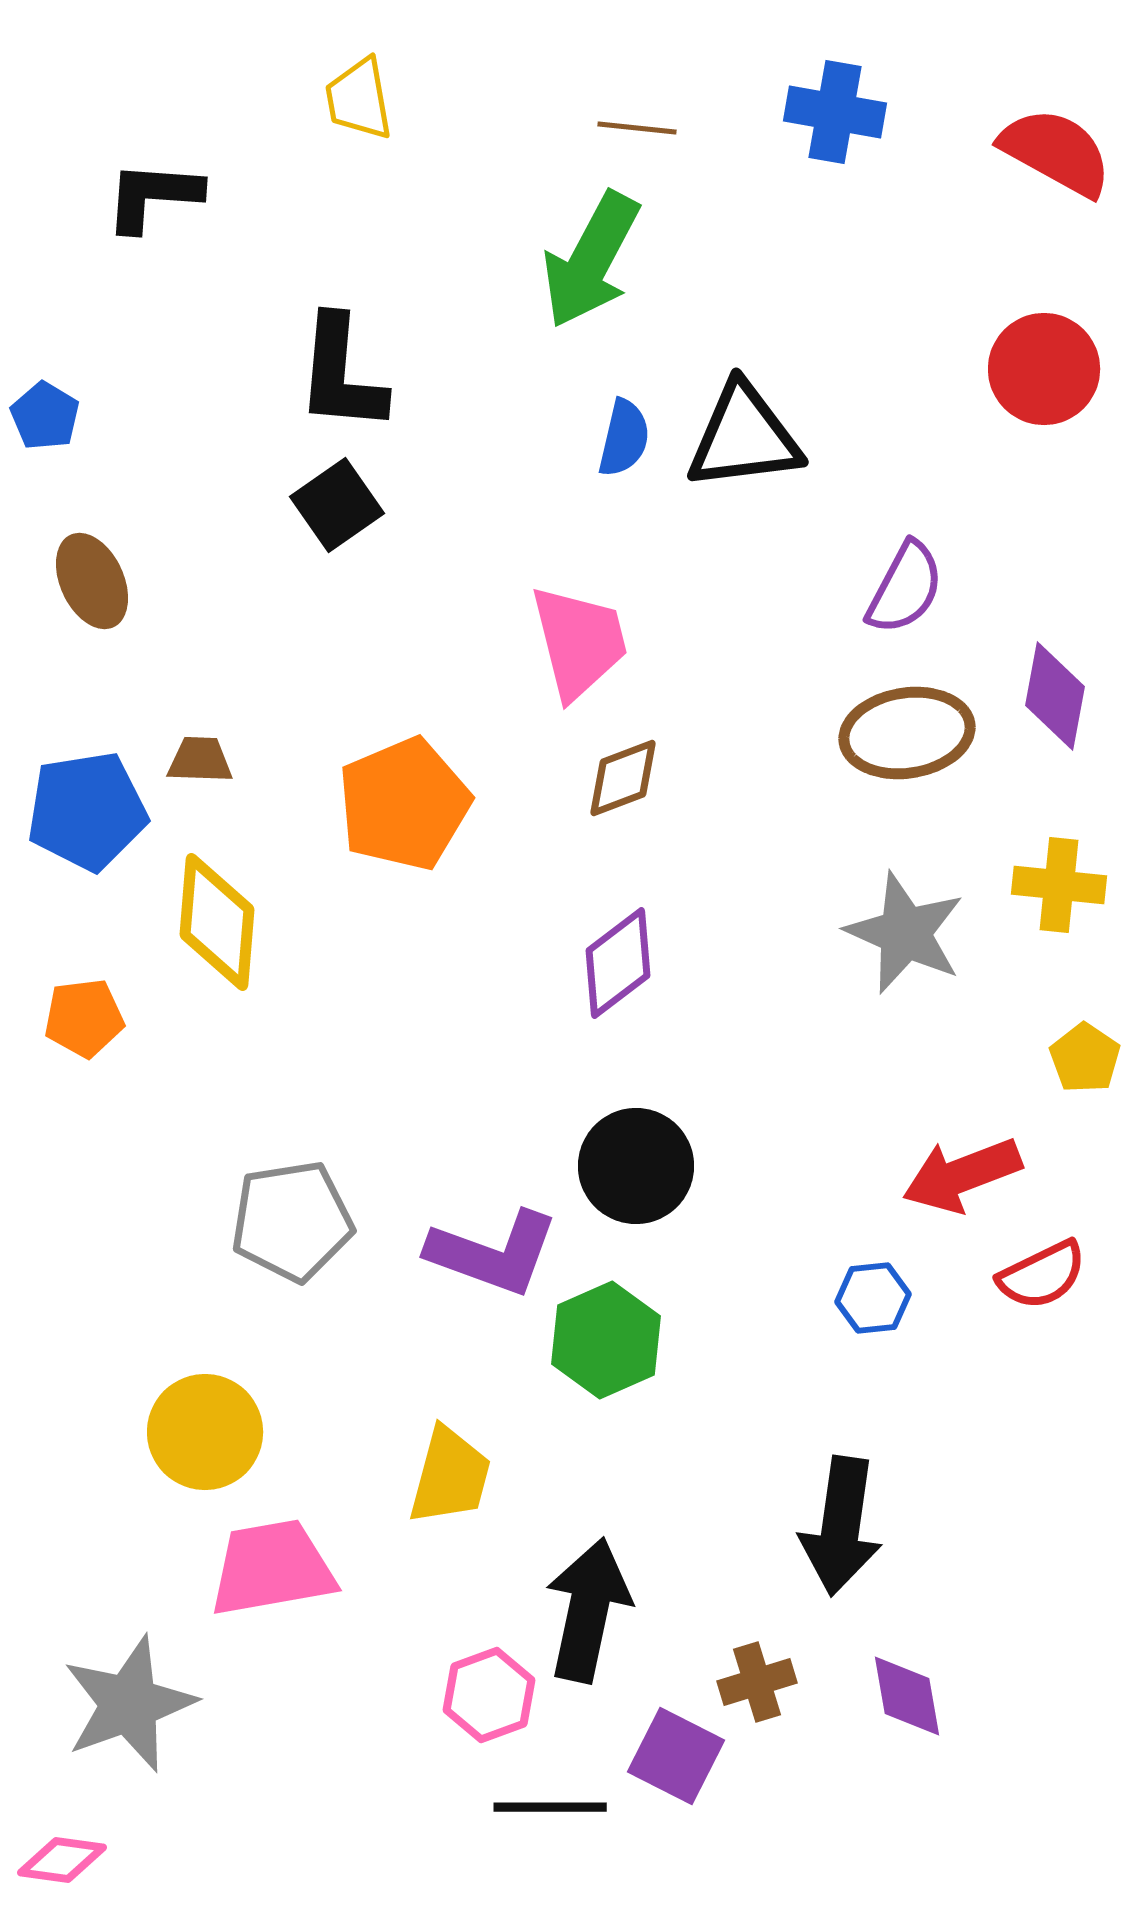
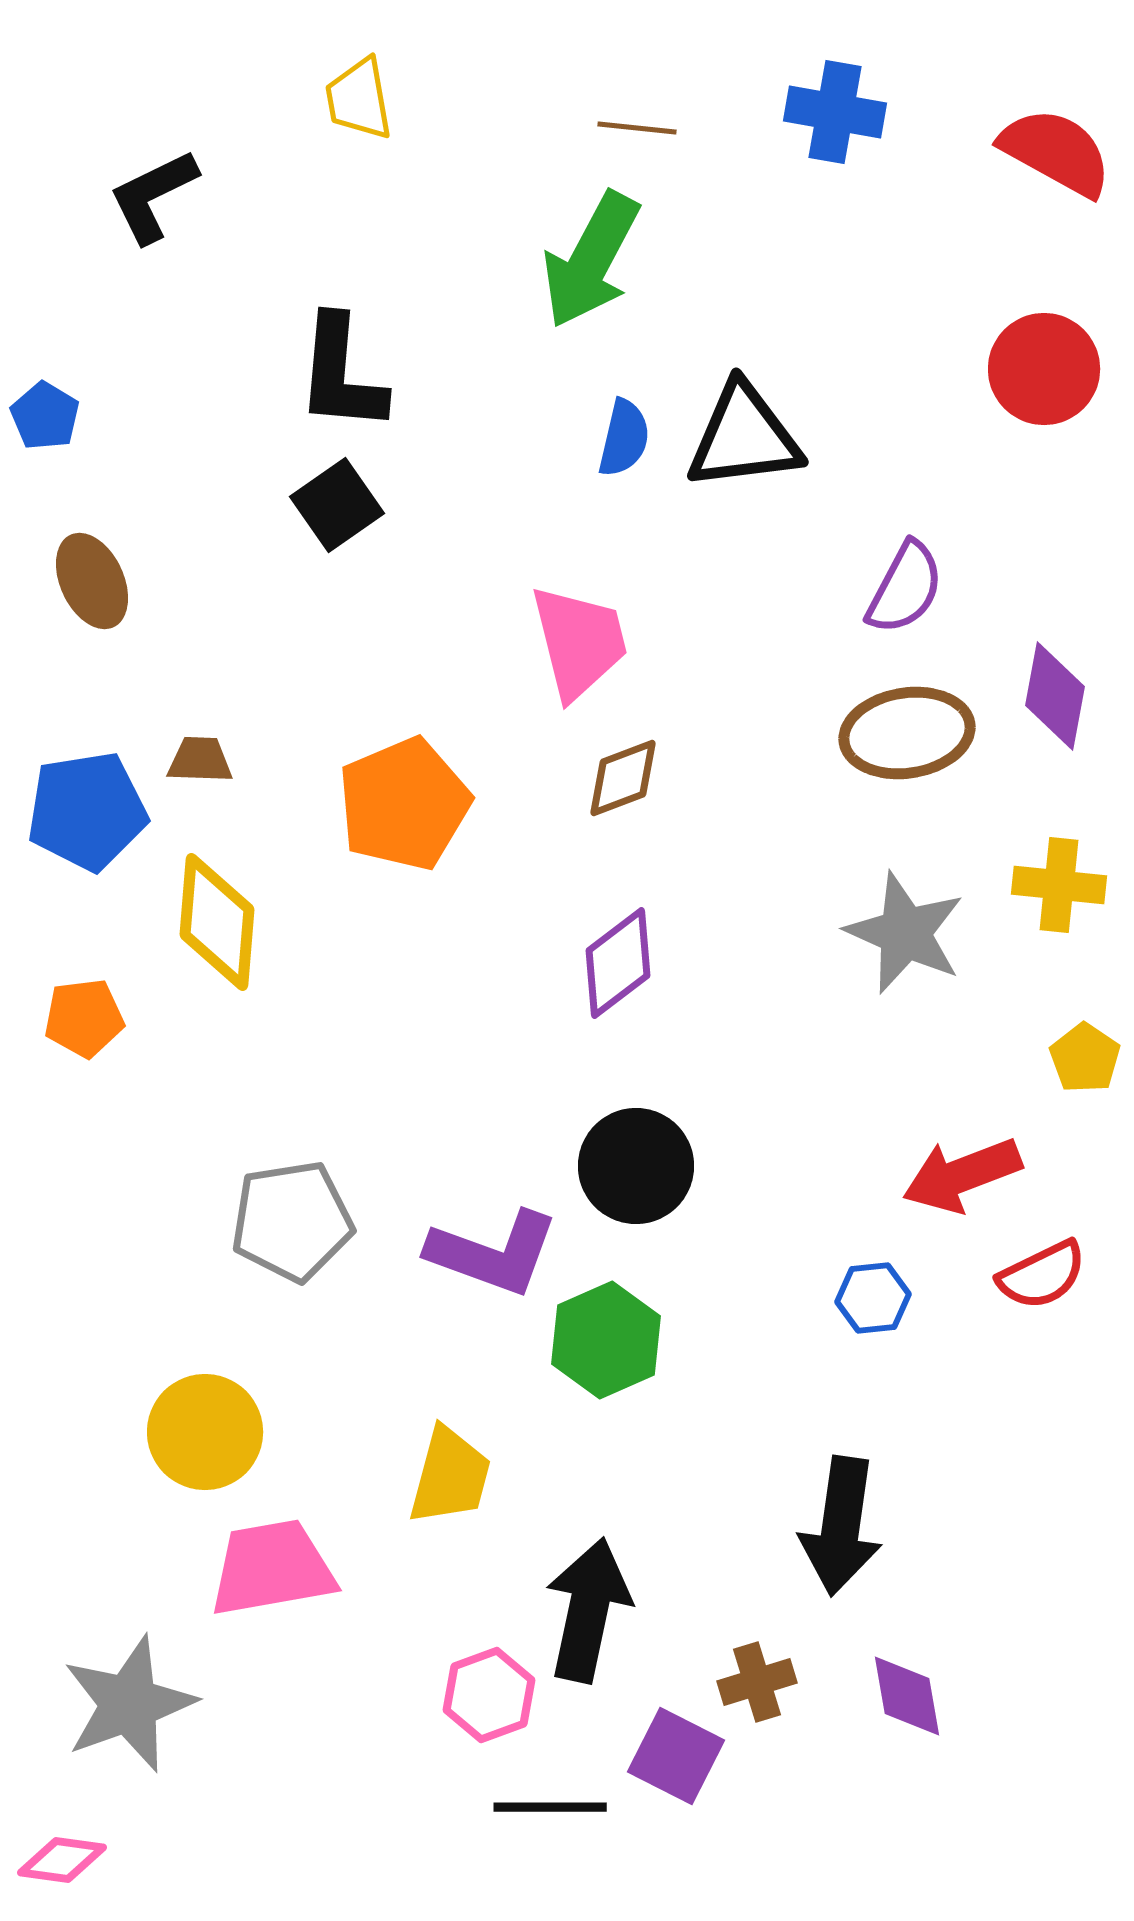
black L-shape at (153, 196): rotated 30 degrees counterclockwise
